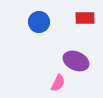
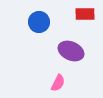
red rectangle: moved 4 px up
purple ellipse: moved 5 px left, 10 px up
